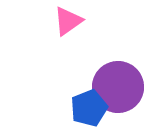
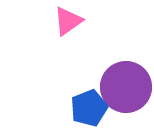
purple circle: moved 8 px right
